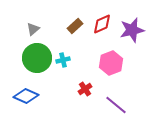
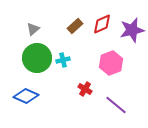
red cross: rotated 24 degrees counterclockwise
